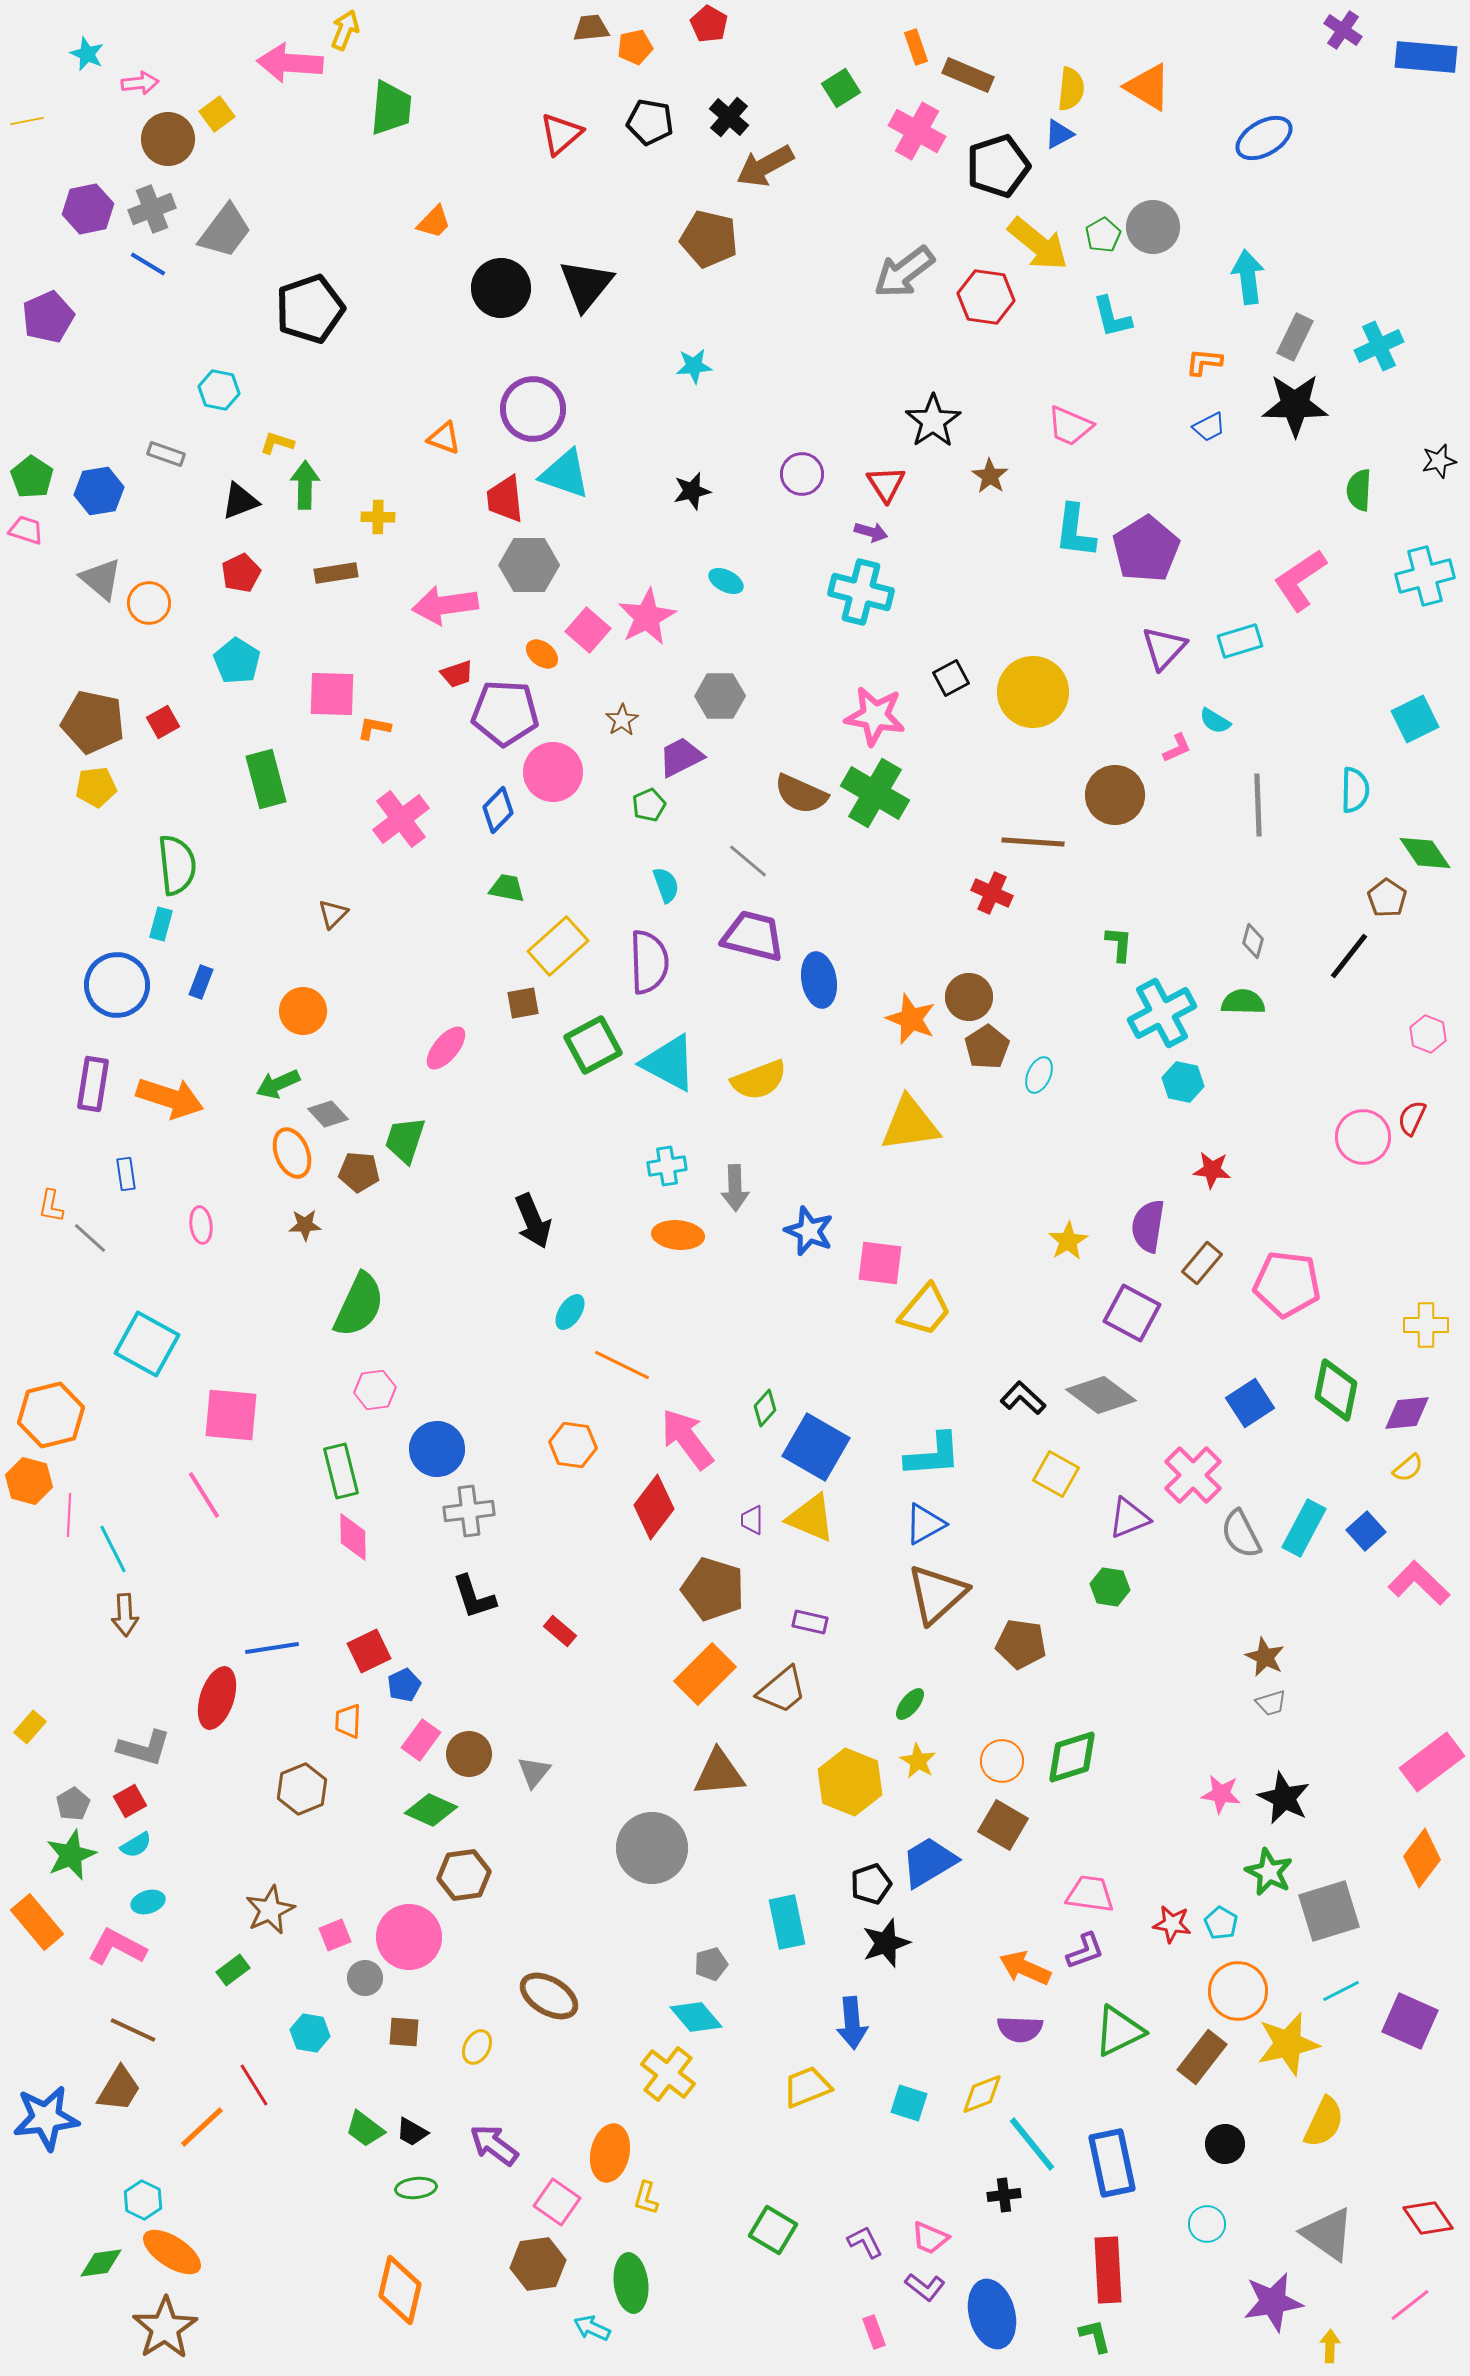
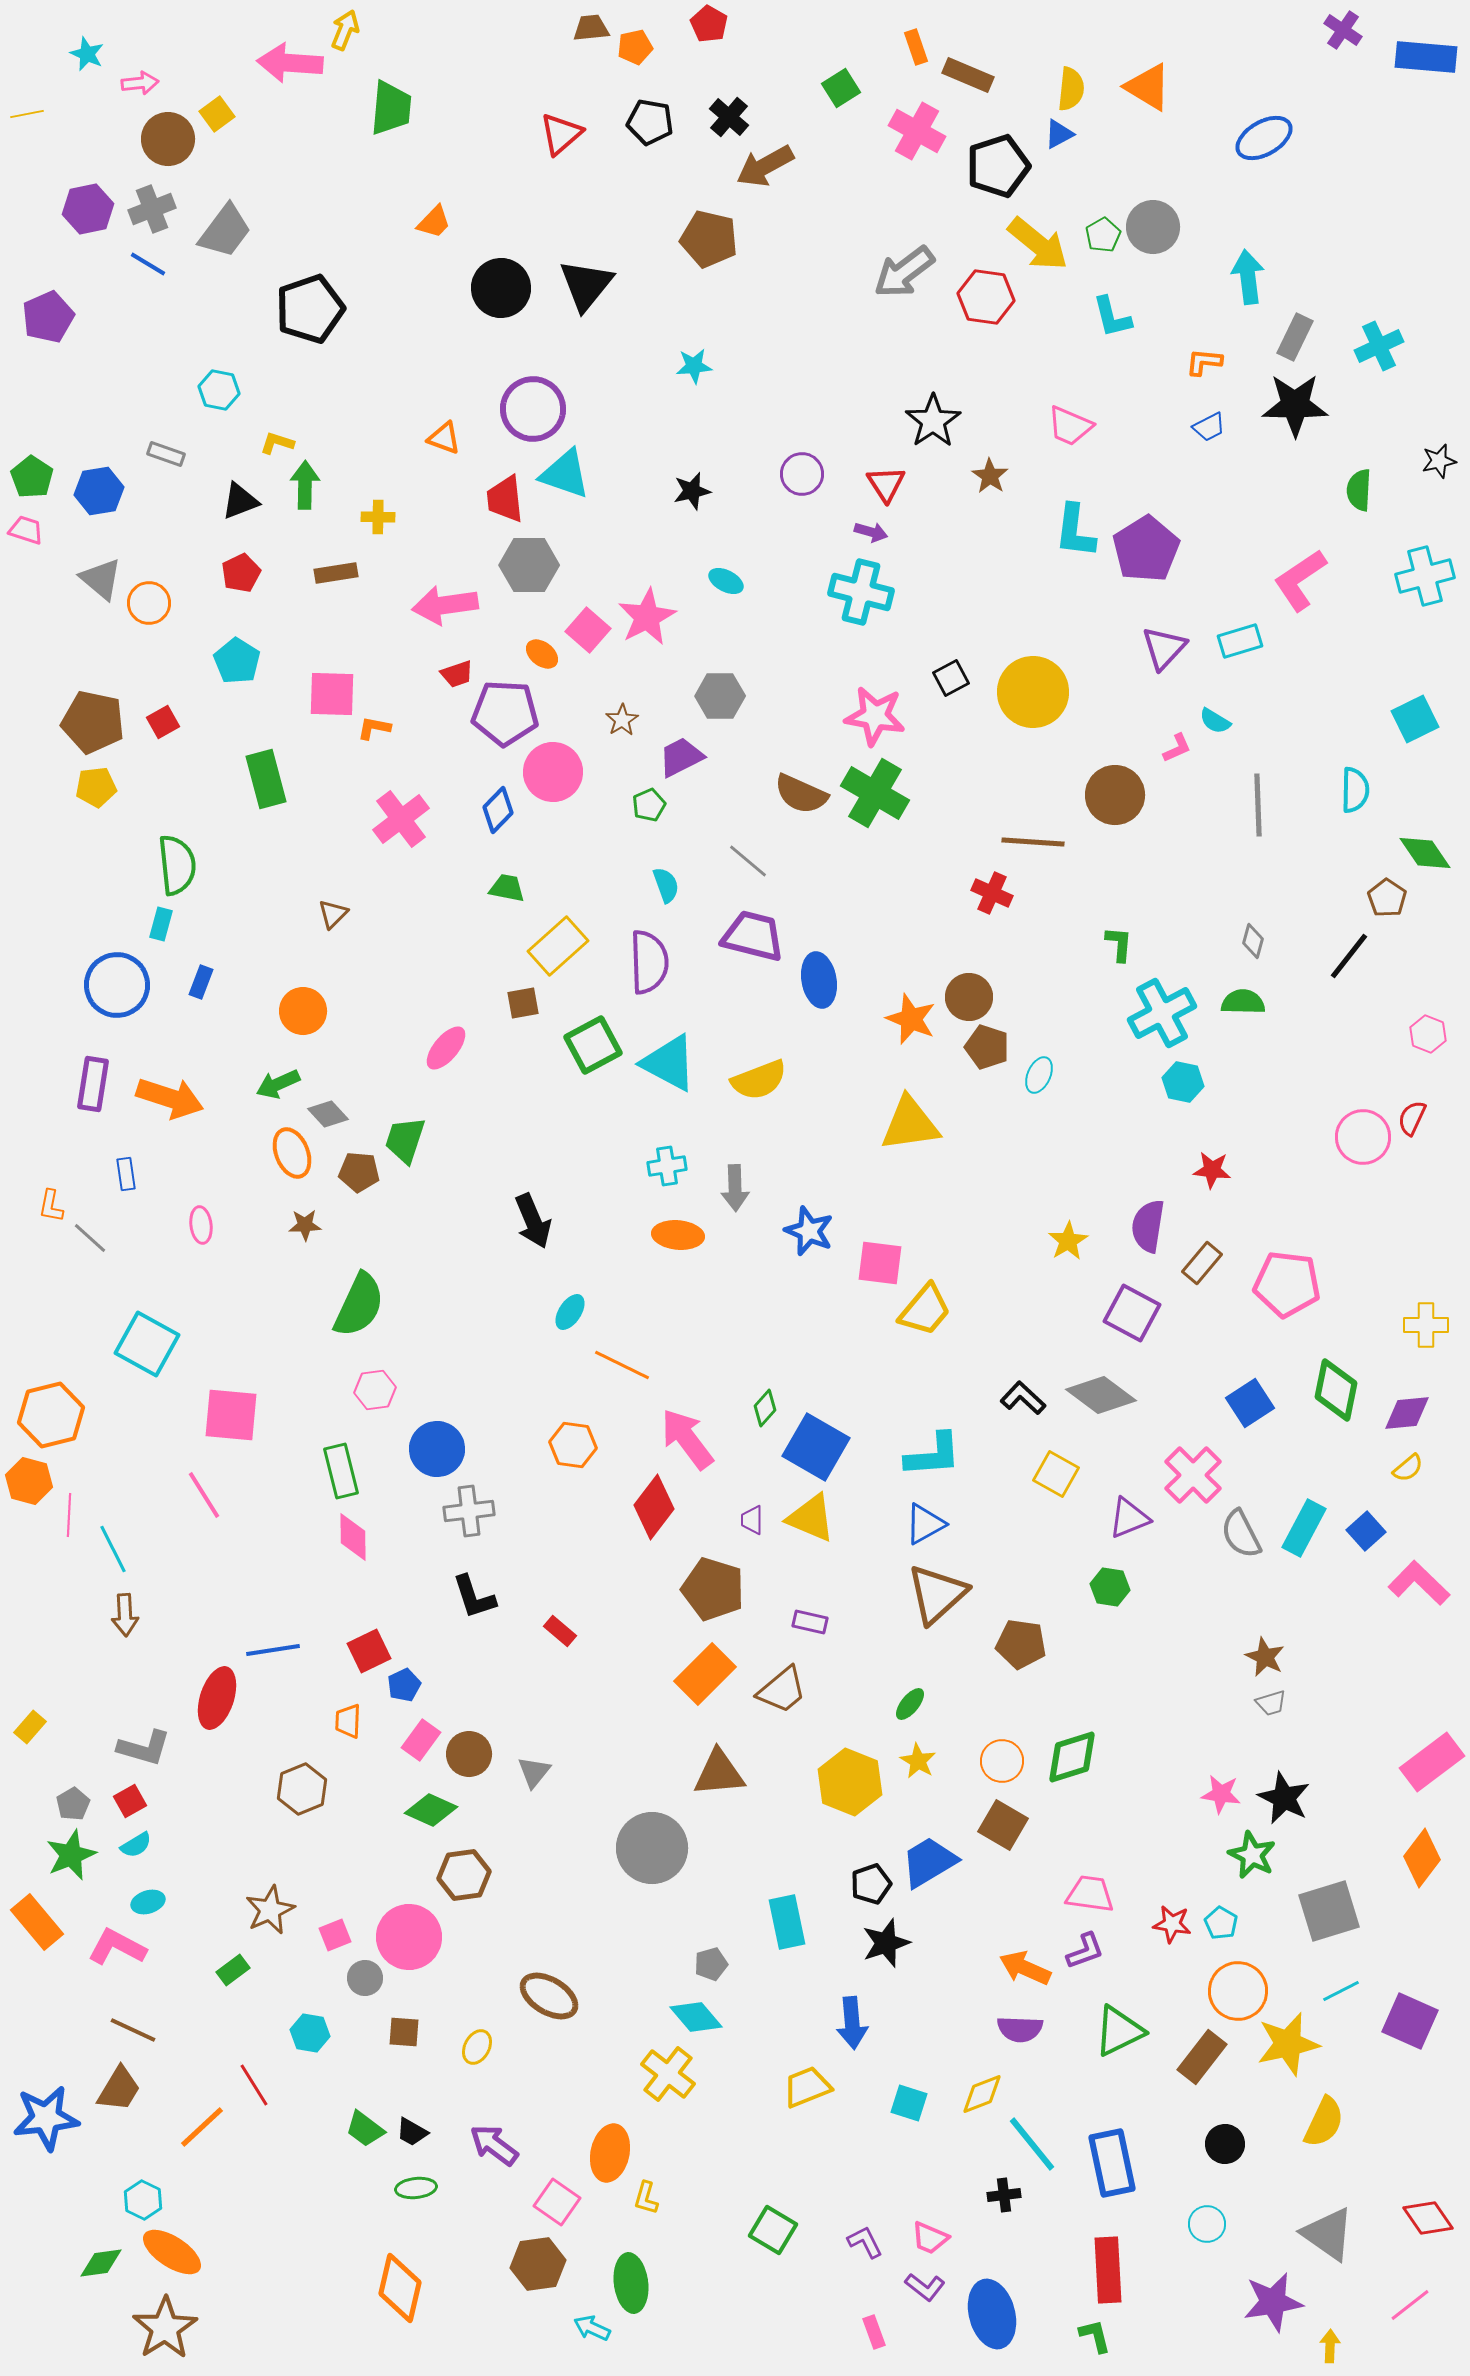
yellow line at (27, 121): moved 7 px up
brown pentagon at (987, 1047): rotated 21 degrees counterclockwise
blue line at (272, 1648): moved 1 px right, 2 px down
green star at (1269, 1872): moved 17 px left, 17 px up
orange diamond at (400, 2290): moved 2 px up
